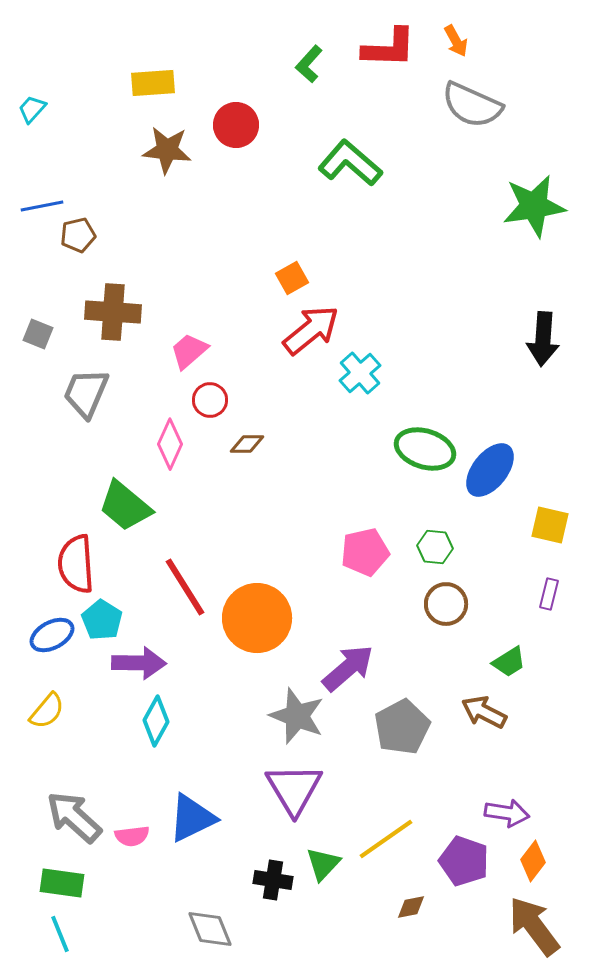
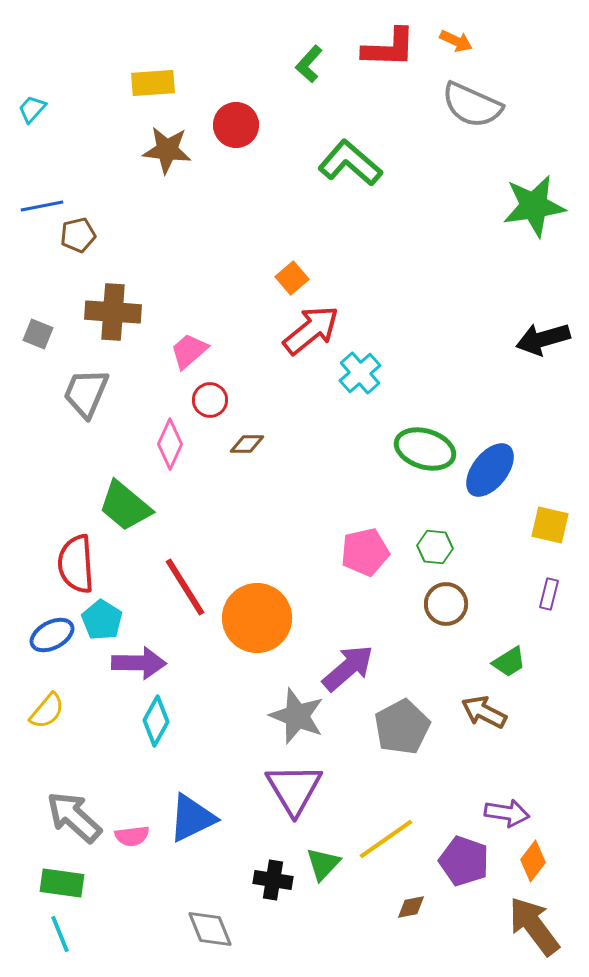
orange arrow at (456, 41): rotated 36 degrees counterclockwise
orange square at (292, 278): rotated 12 degrees counterclockwise
black arrow at (543, 339): rotated 70 degrees clockwise
